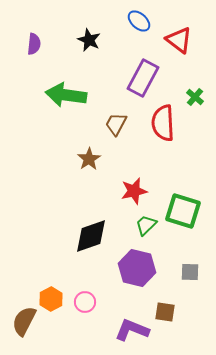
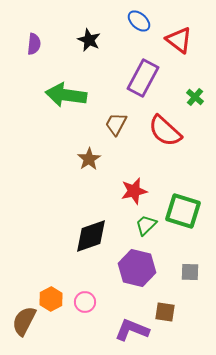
red semicircle: moved 2 px right, 8 px down; rotated 45 degrees counterclockwise
